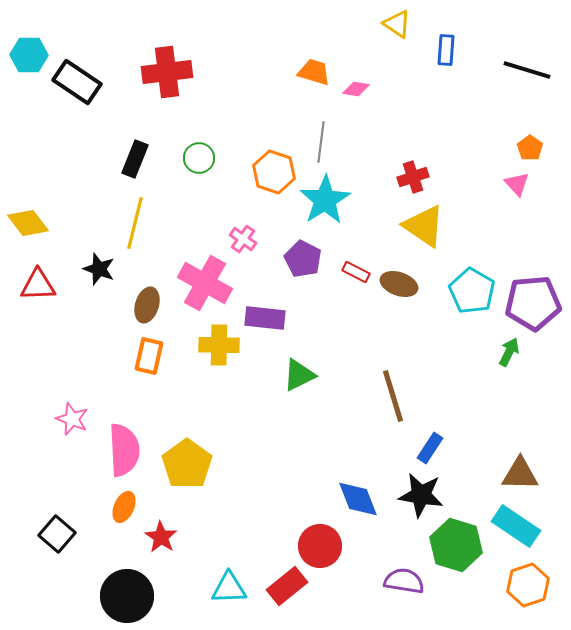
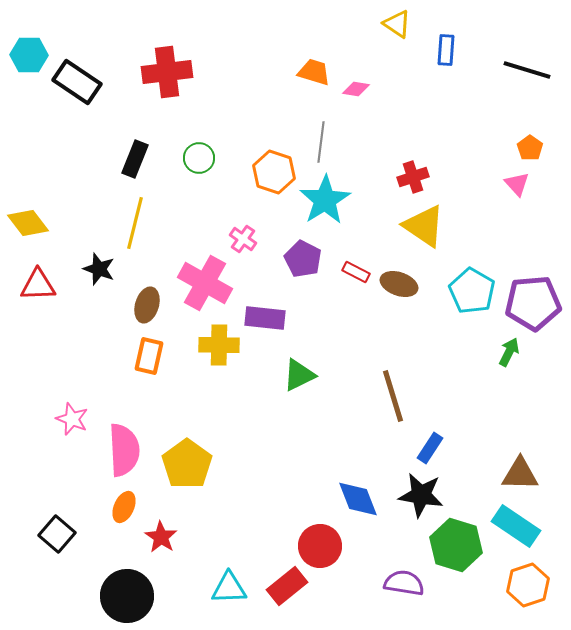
purple semicircle at (404, 581): moved 2 px down
